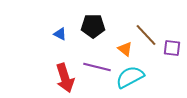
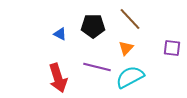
brown line: moved 16 px left, 16 px up
orange triangle: moved 1 px right, 1 px up; rotated 35 degrees clockwise
red arrow: moved 7 px left
